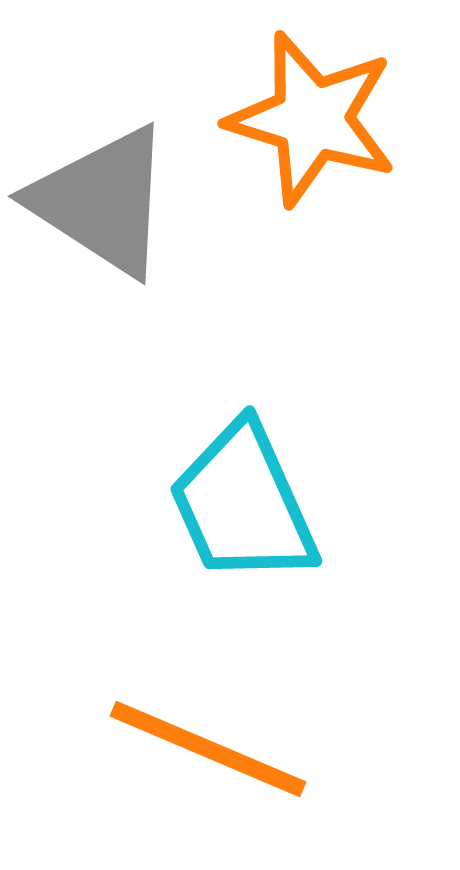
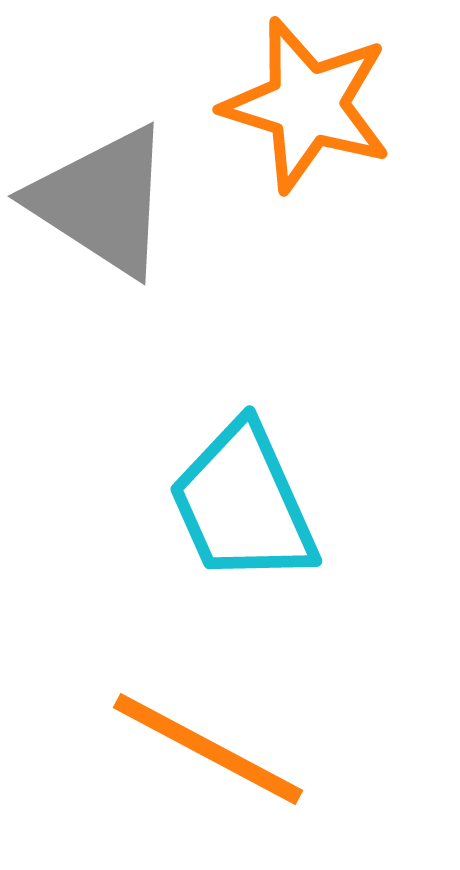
orange star: moved 5 px left, 14 px up
orange line: rotated 5 degrees clockwise
